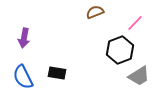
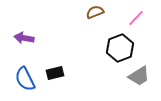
pink line: moved 1 px right, 5 px up
purple arrow: rotated 90 degrees clockwise
black hexagon: moved 2 px up
black rectangle: moved 2 px left; rotated 24 degrees counterclockwise
blue semicircle: moved 2 px right, 2 px down
